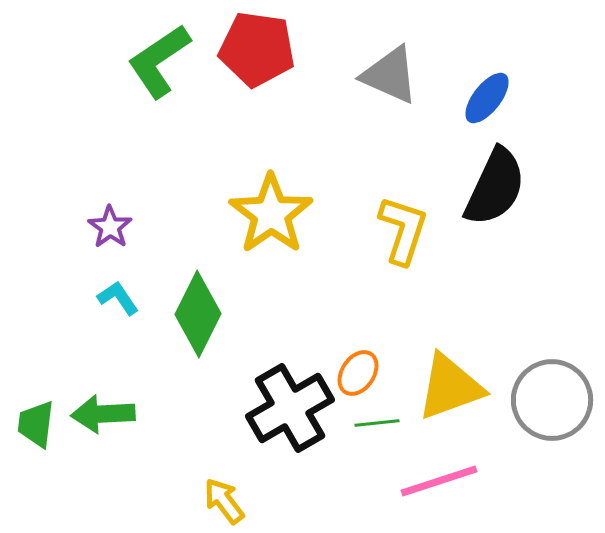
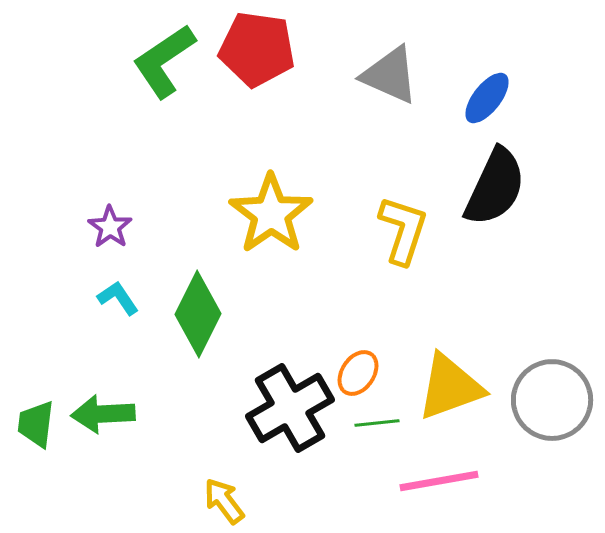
green L-shape: moved 5 px right
pink line: rotated 8 degrees clockwise
